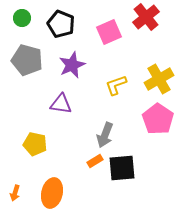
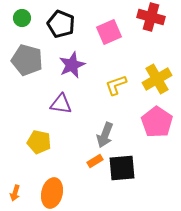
red cross: moved 5 px right; rotated 36 degrees counterclockwise
yellow cross: moved 2 px left
pink pentagon: moved 1 px left, 3 px down
yellow pentagon: moved 4 px right, 2 px up
